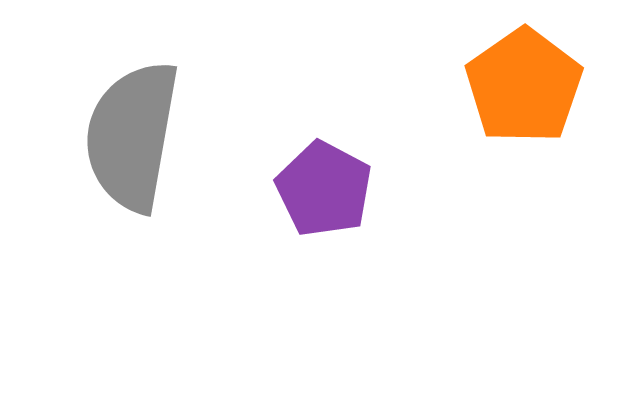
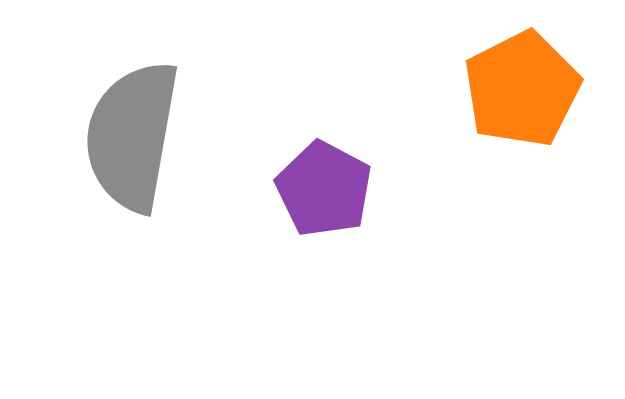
orange pentagon: moved 2 px left, 3 px down; rotated 8 degrees clockwise
